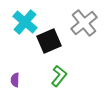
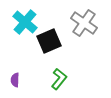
gray cross: rotated 16 degrees counterclockwise
green L-shape: moved 3 px down
